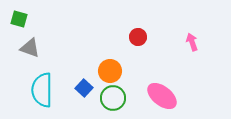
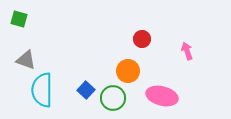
red circle: moved 4 px right, 2 px down
pink arrow: moved 5 px left, 9 px down
gray triangle: moved 4 px left, 12 px down
orange circle: moved 18 px right
blue square: moved 2 px right, 2 px down
pink ellipse: rotated 24 degrees counterclockwise
